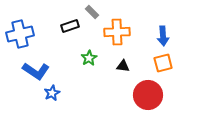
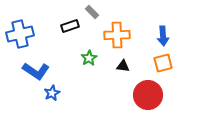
orange cross: moved 3 px down
